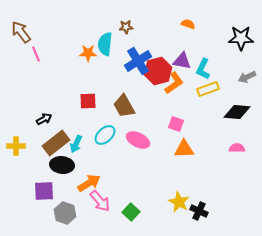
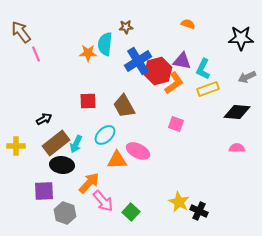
pink ellipse: moved 11 px down
orange triangle: moved 67 px left, 11 px down
orange arrow: rotated 15 degrees counterclockwise
pink arrow: moved 3 px right
